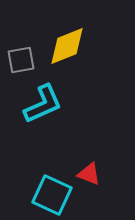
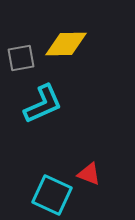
yellow diamond: moved 1 px left, 2 px up; rotated 21 degrees clockwise
gray square: moved 2 px up
